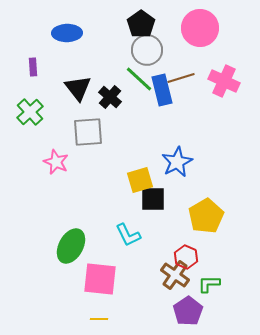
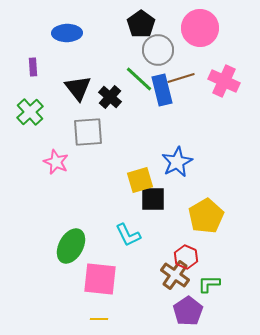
gray circle: moved 11 px right
